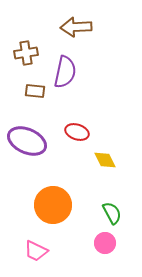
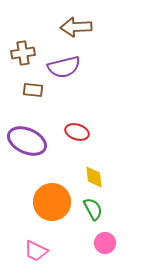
brown cross: moved 3 px left
purple semicircle: moved 1 px left, 5 px up; rotated 64 degrees clockwise
brown rectangle: moved 2 px left, 1 px up
yellow diamond: moved 11 px left, 17 px down; rotated 20 degrees clockwise
orange circle: moved 1 px left, 3 px up
green semicircle: moved 19 px left, 4 px up
